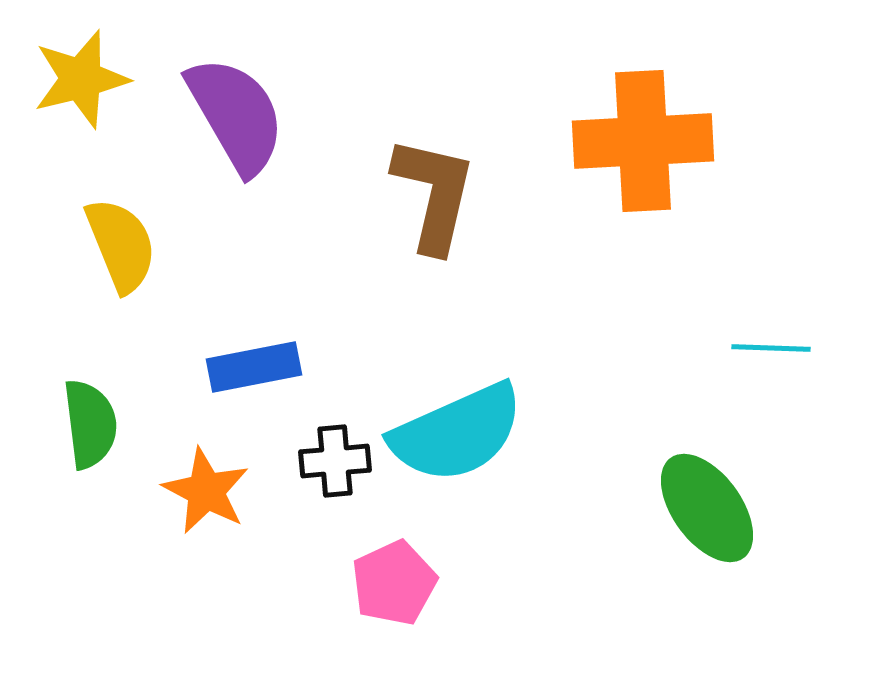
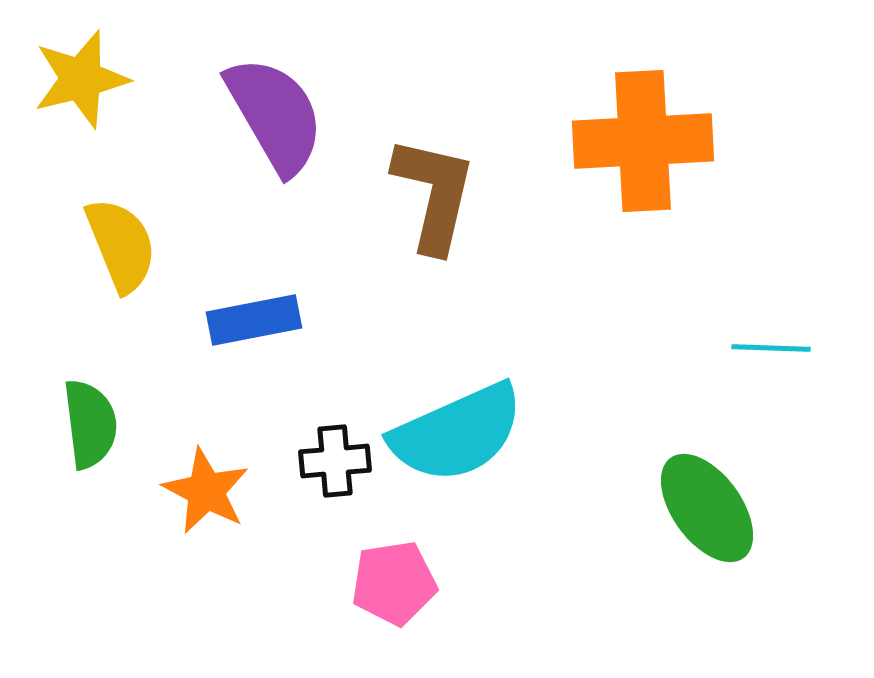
purple semicircle: moved 39 px right
blue rectangle: moved 47 px up
pink pentagon: rotated 16 degrees clockwise
